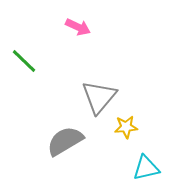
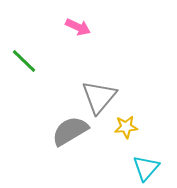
gray semicircle: moved 5 px right, 10 px up
cyan triangle: rotated 36 degrees counterclockwise
